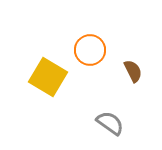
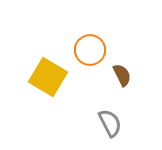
brown semicircle: moved 11 px left, 4 px down
gray semicircle: rotated 28 degrees clockwise
